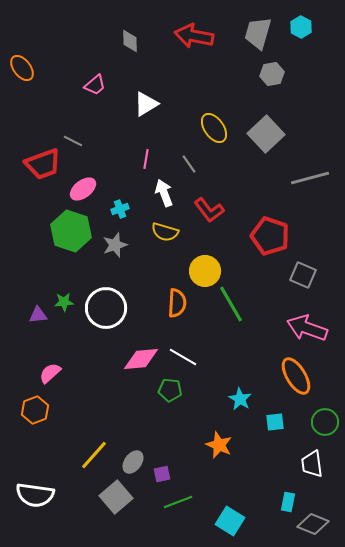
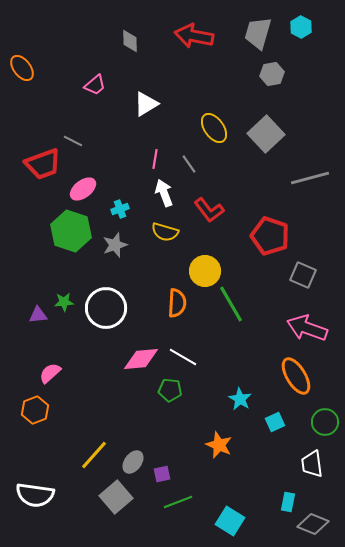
pink line at (146, 159): moved 9 px right
cyan square at (275, 422): rotated 18 degrees counterclockwise
